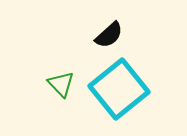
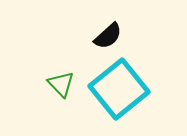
black semicircle: moved 1 px left, 1 px down
